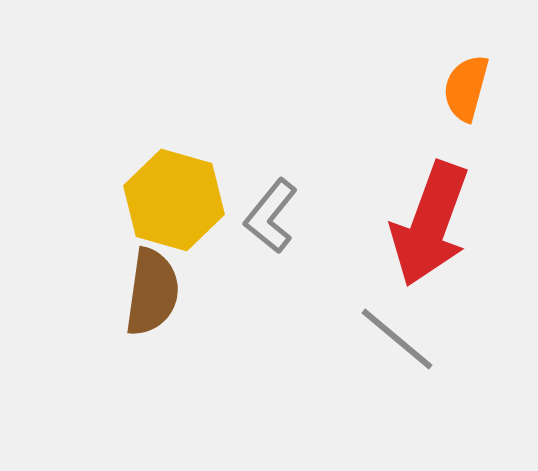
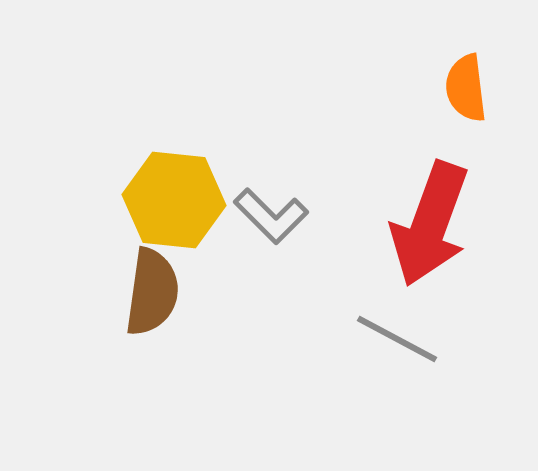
orange semicircle: rotated 22 degrees counterclockwise
yellow hexagon: rotated 10 degrees counterclockwise
gray L-shape: rotated 84 degrees counterclockwise
gray line: rotated 12 degrees counterclockwise
